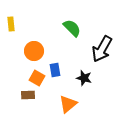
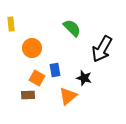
orange circle: moved 2 px left, 3 px up
orange triangle: moved 8 px up
